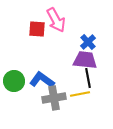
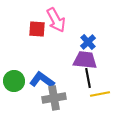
yellow line: moved 20 px right
